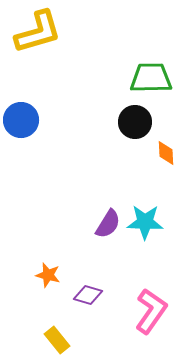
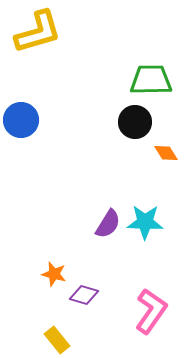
green trapezoid: moved 2 px down
orange diamond: rotated 30 degrees counterclockwise
orange star: moved 6 px right, 1 px up
purple diamond: moved 4 px left
